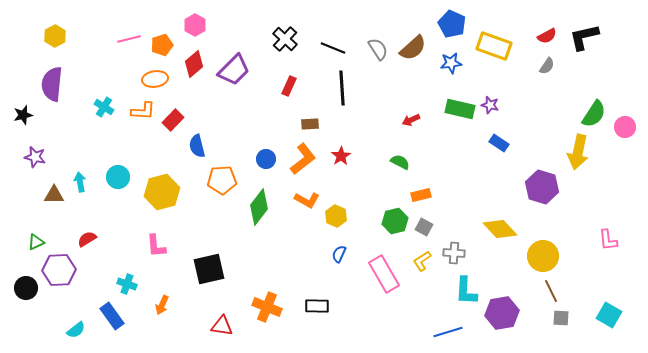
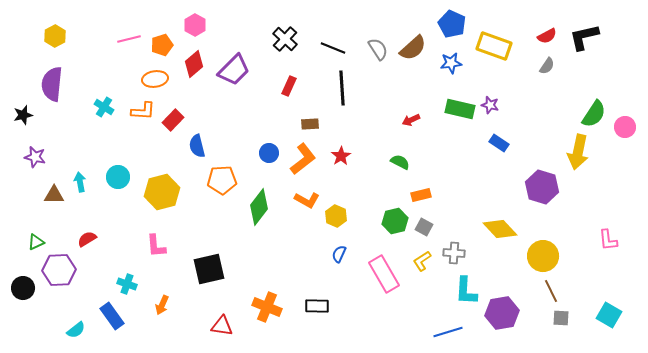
blue circle at (266, 159): moved 3 px right, 6 px up
black circle at (26, 288): moved 3 px left
